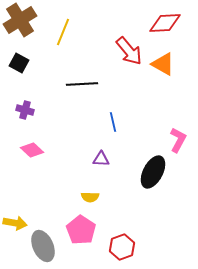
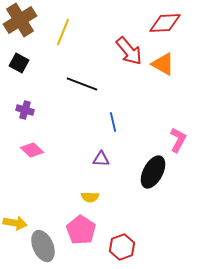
black line: rotated 24 degrees clockwise
